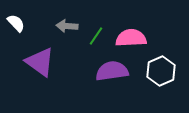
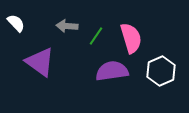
pink semicircle: rotated 76 degrees clockwise
